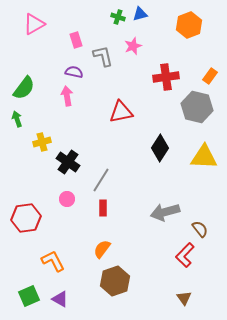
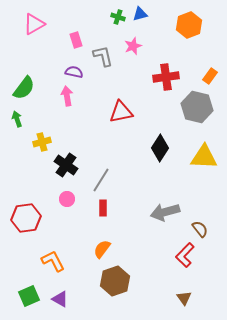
black cross: moved 2 px left, 3 px down
